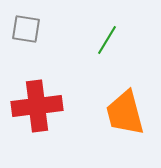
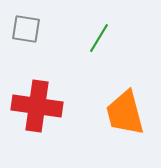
green line: moved 8 px left, 2 px up
red cross: rotated 15 degrees clockwise
